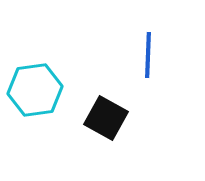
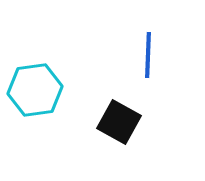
black square: moved 13 px right, 4 px down
